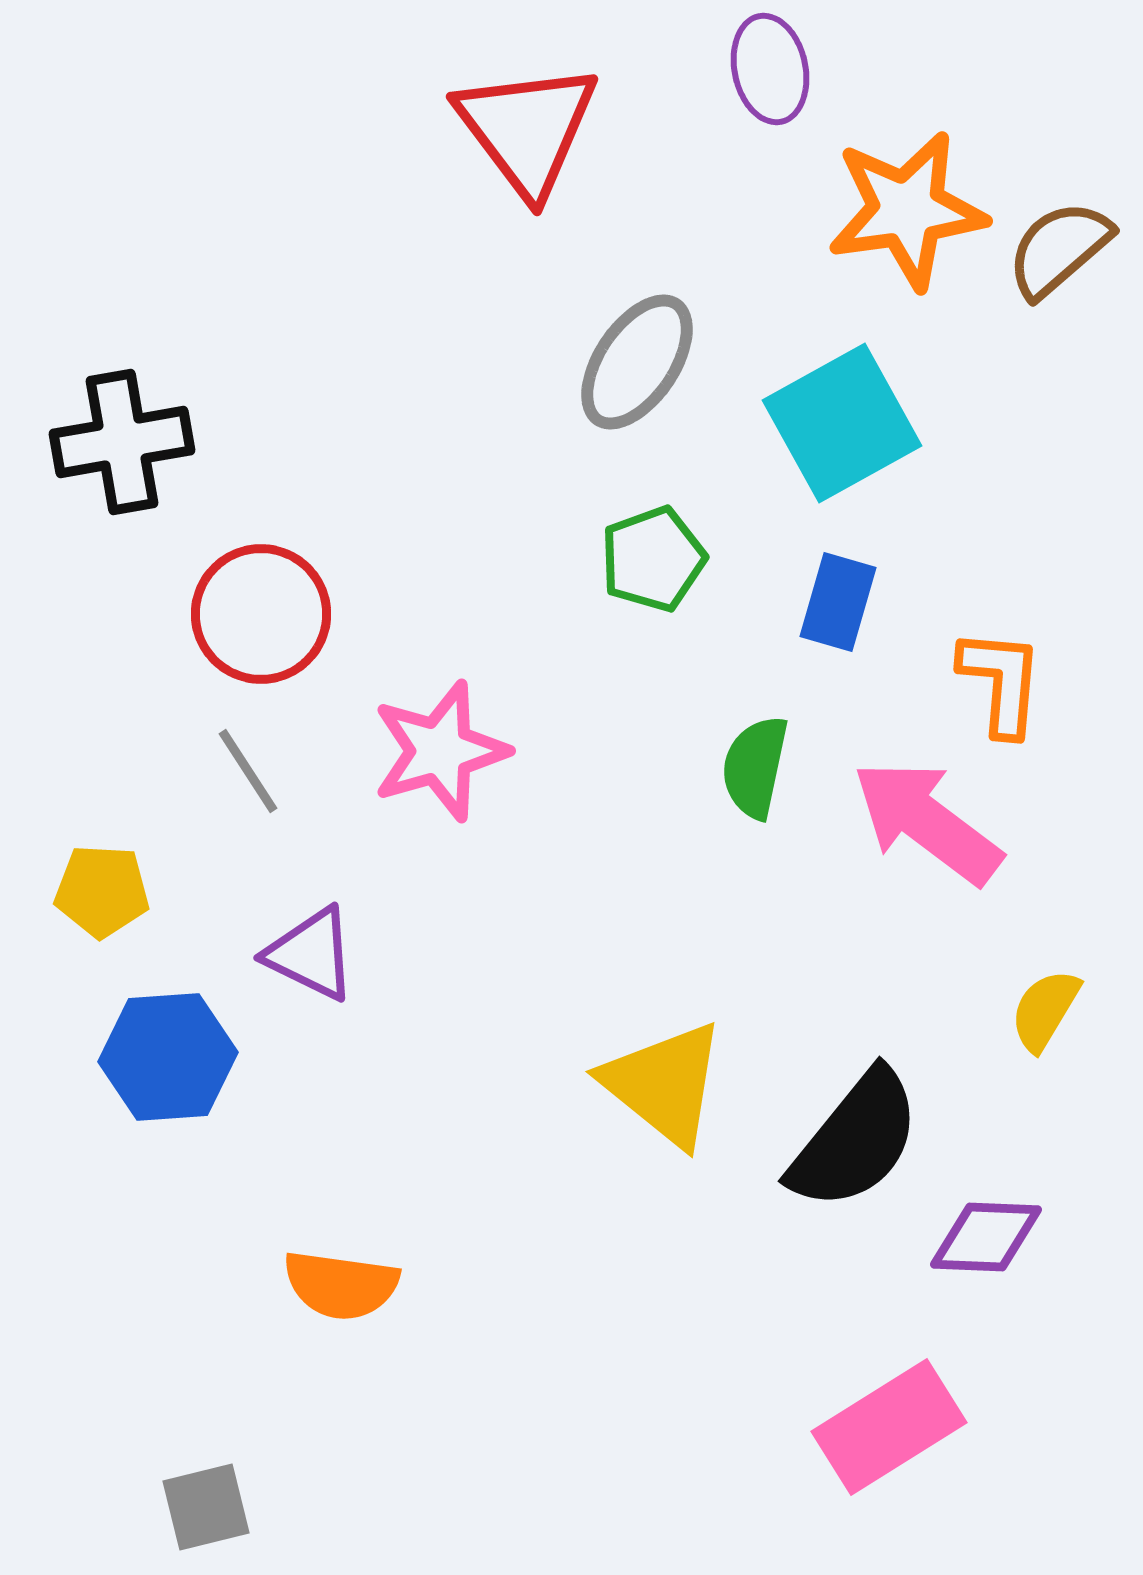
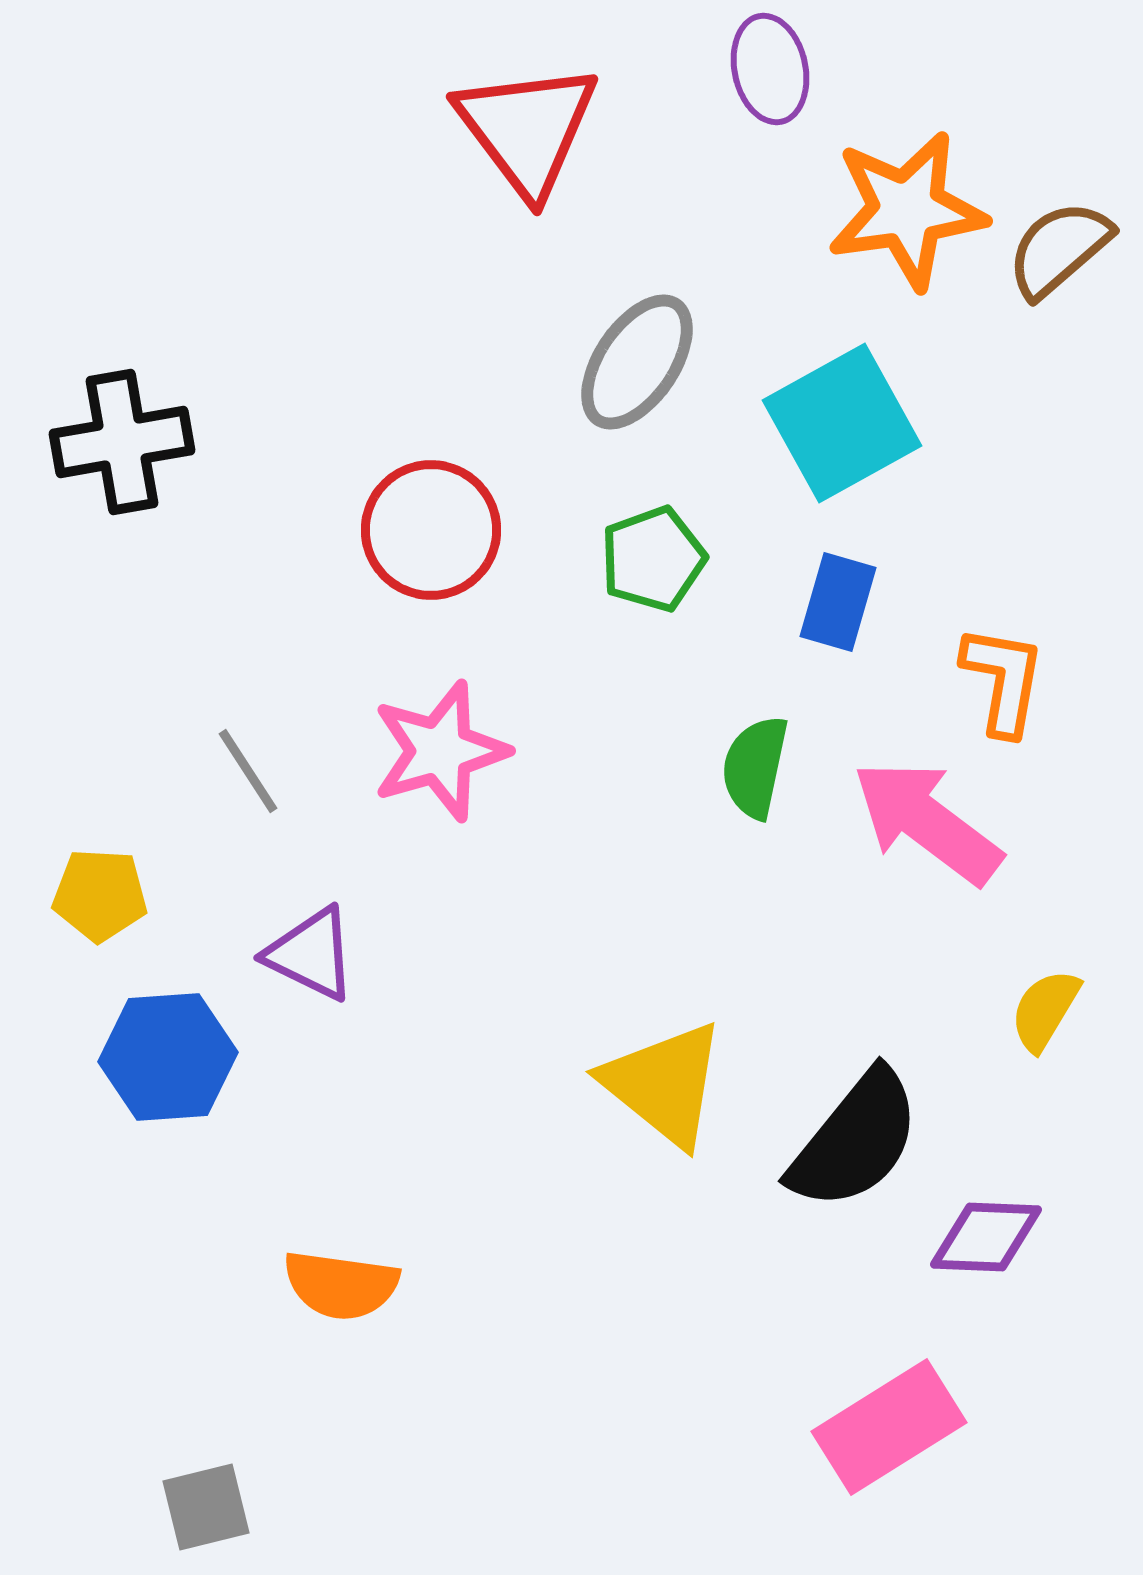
red circle: moved 170 px right, 84 px up
orange L-shape: moved 2 px right, 2 px up; rotated 5 degrees clockwise
yellow pentagon: moved 2 px left, 4 px down
